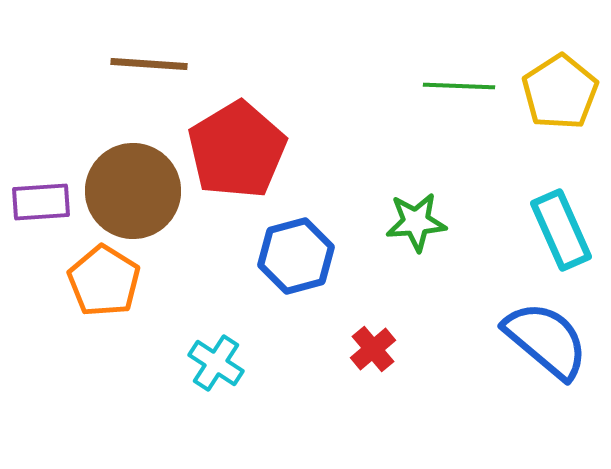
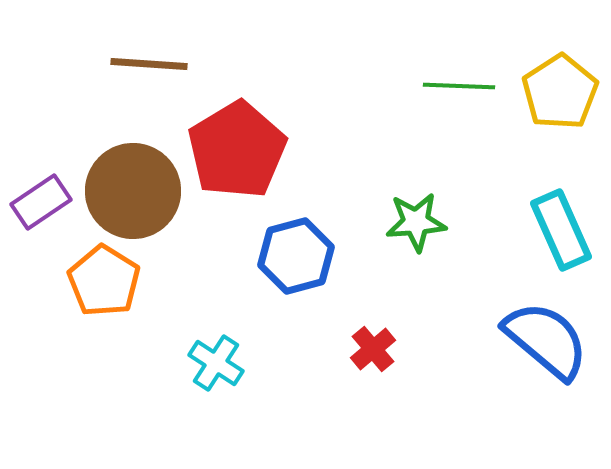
purple rectangle: rotated 30 degrees counterclockwise
